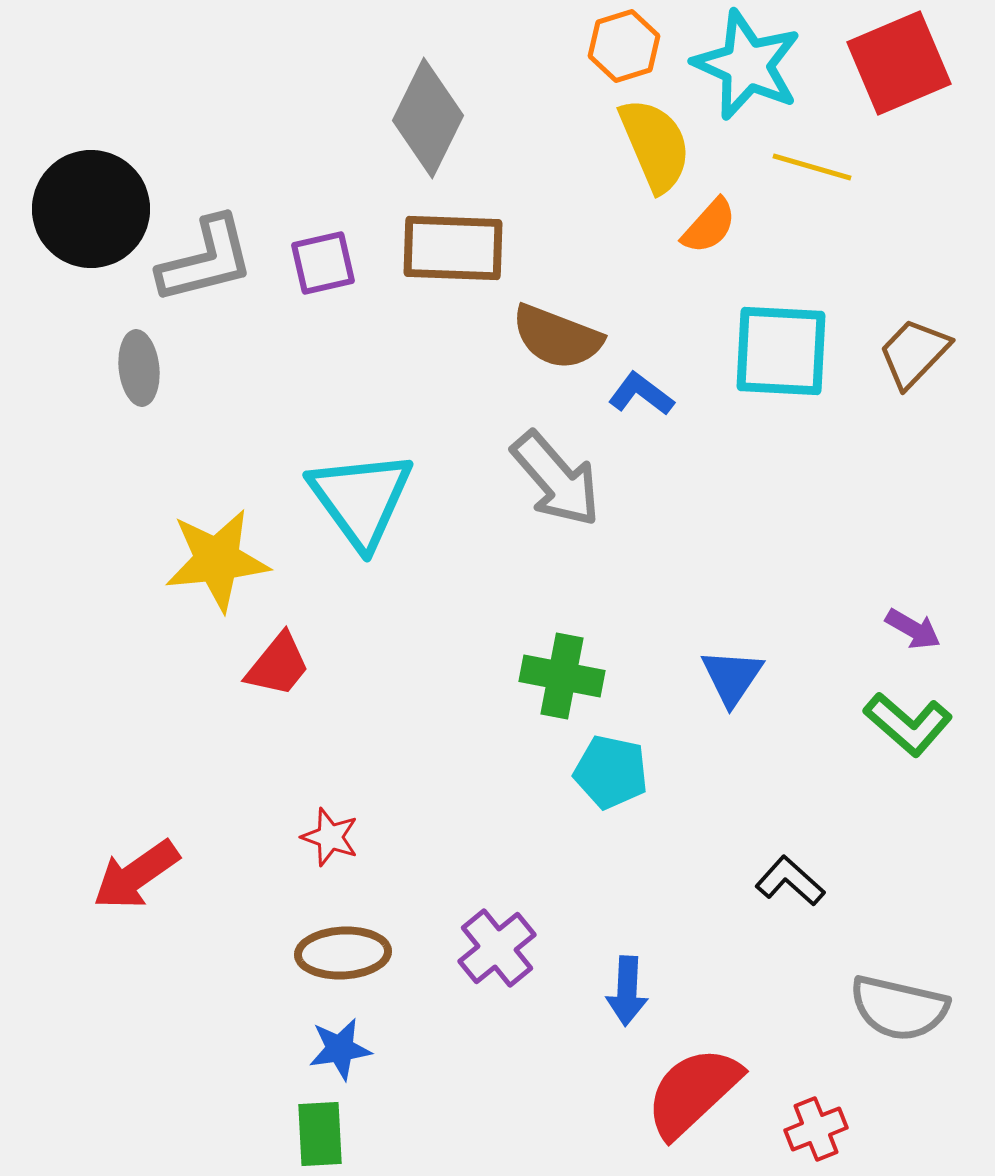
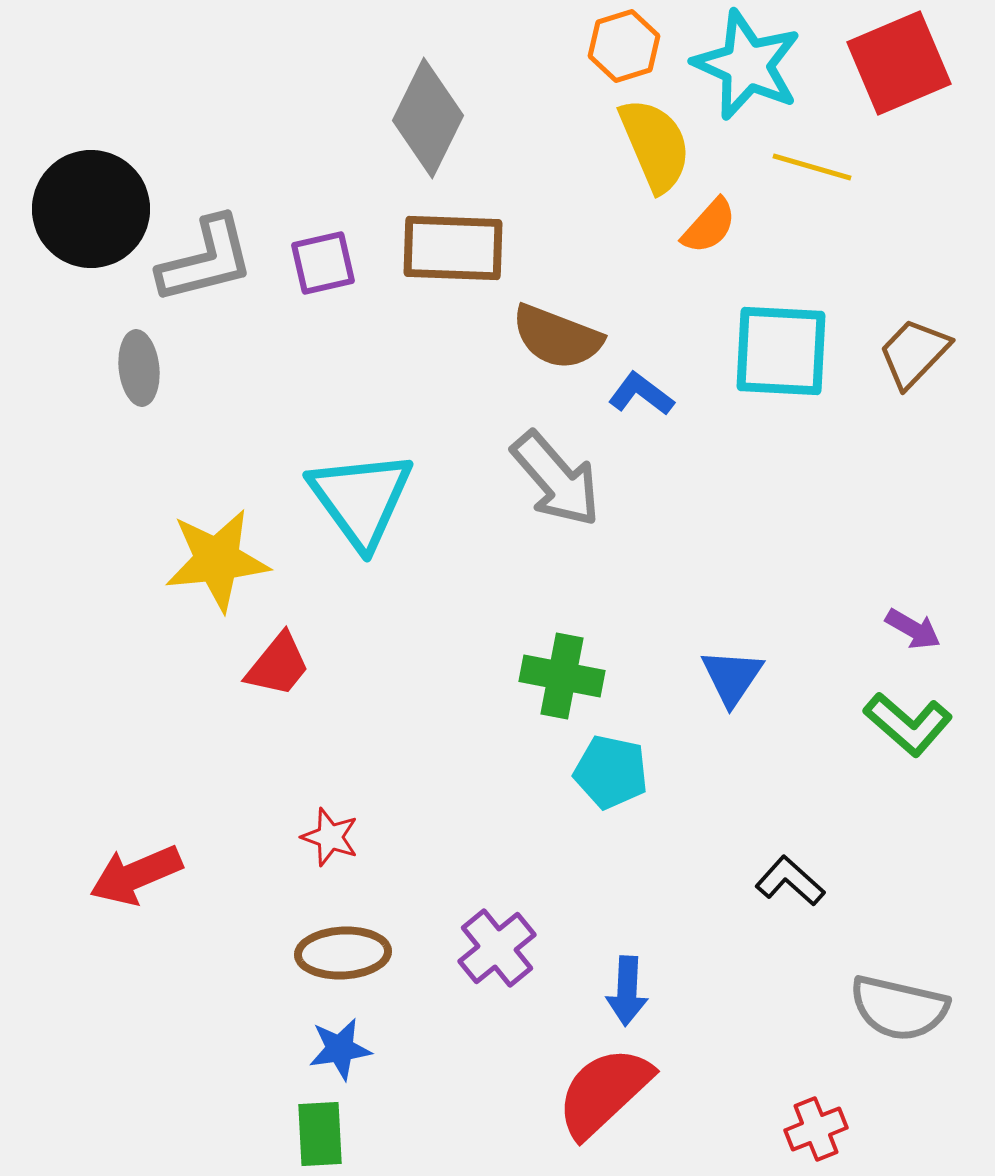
red arrow: rotated 12 degrees clockwise
red semicircle: moved 89 px left
